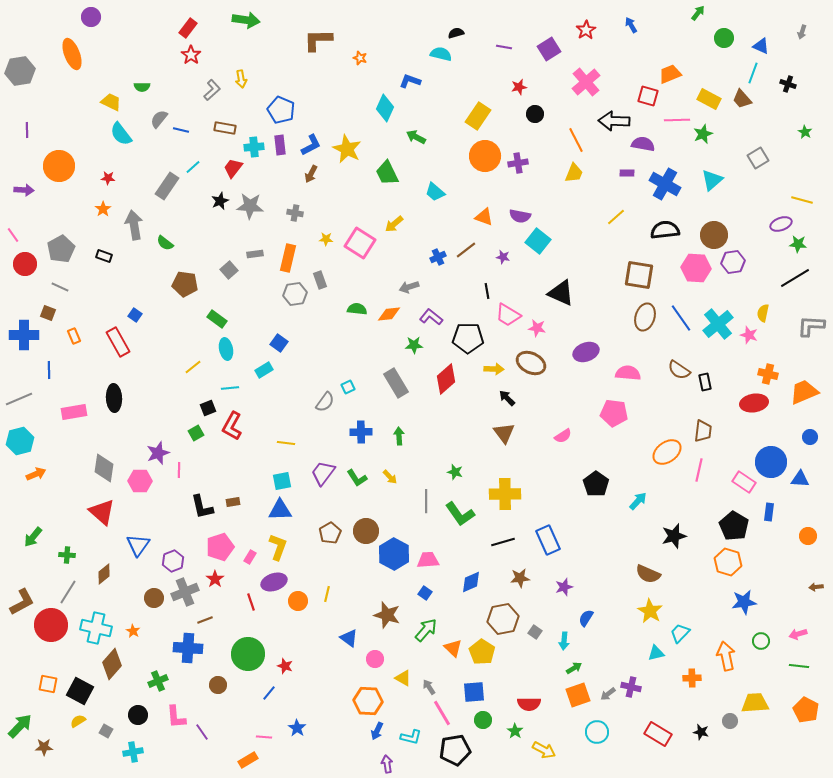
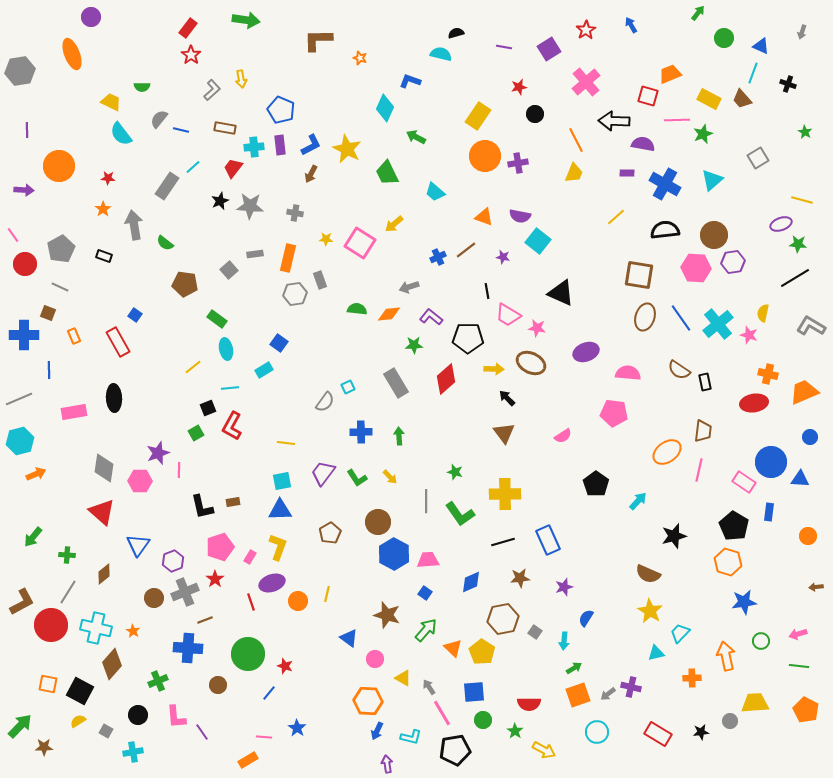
gray L-shape at (811, 326): rotated 28 degrees clockwise
brown circle at (366, 531): moved 12 px right, 9 px up
purple ellipse at (274, 582): moved 2 px left, 1 px down
black star at (701, 732): rotated 21 degrees counterclockwise
